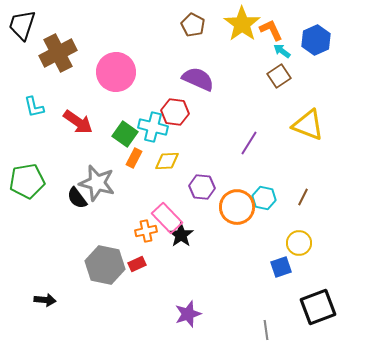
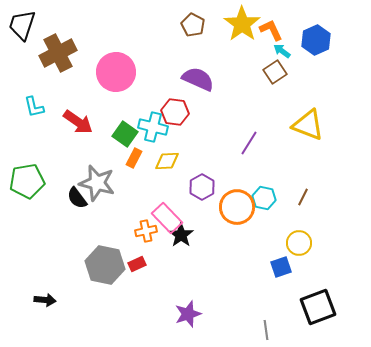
brown square: moved 4 px left, 4 px up
purple hexagon: rotated 25 degrees clockwise
